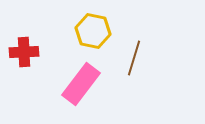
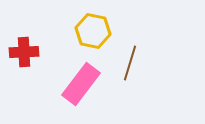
brown line: moved 4 px left, 5 px down
